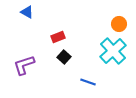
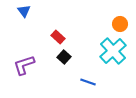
blue triangle: moved 3 px left, 1 px up; rotated 24 degrees clockwise
orange circle: moved 1 px right
red rectangle: rotated 64 degrees clockwise
